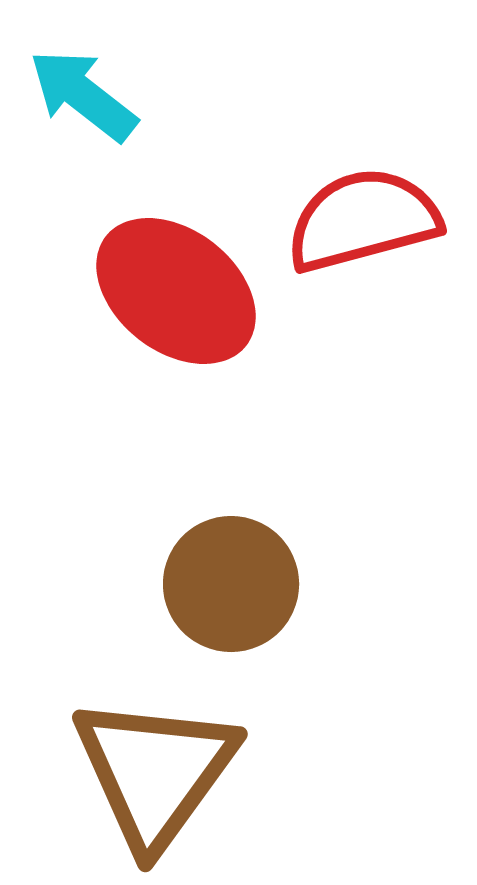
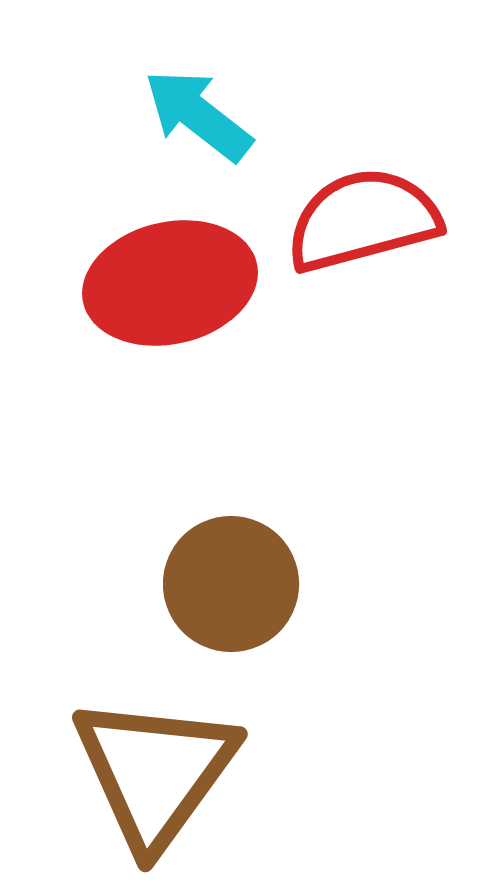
cyan arrow: moved 115 px right, 20 px down
red ellipse: moved 6 px left, 8 px up; rotated 51 degrees counterclockwise
